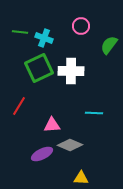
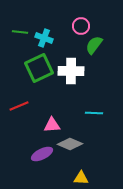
green semicircle: moved 15 px left
red line: rotated 36 degrees clockwise
gray diamond: moved 1 px up
